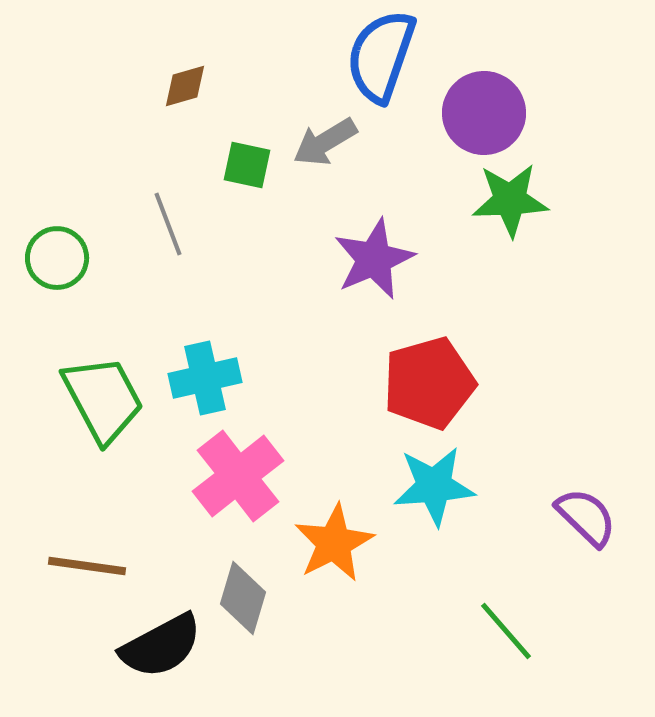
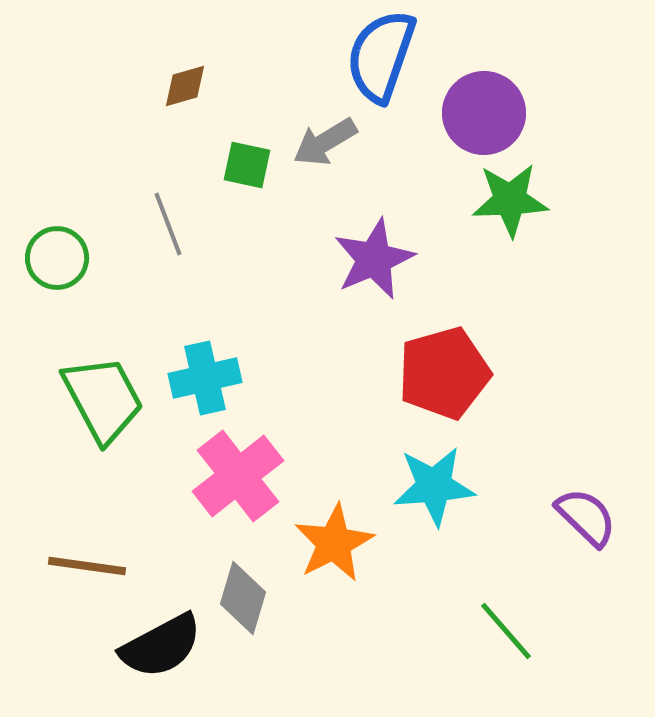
red pentagon: moved 15 px right, 10 px up
